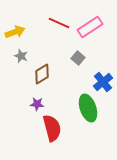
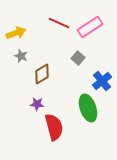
yellow arrow: moved 1 px right, 1 px down
blue cross: moved 1 px left, 1 px up
red semicircle: moved 2 px right, 1 px up
